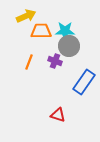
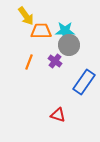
yellow arrow: rotated 78 degrees clockwise
gray circle: moved 1 px up
purple cross: rotated 16 degrees clockwise
